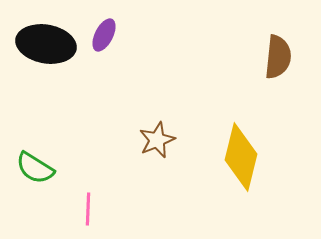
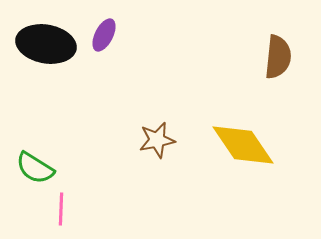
brown star: rotated 12 degrees clockwise
yellow diamond: moved 2 px right, 12 px up; rotated 48 degrees counterclockwise
pink line: moved 27 px left
